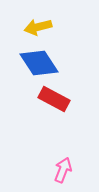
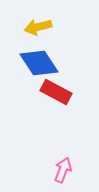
red rectangle: moved 2 px right, 7 px up
